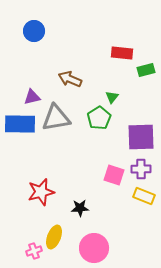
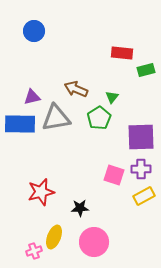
brown arrow: moved 6 px right, 10 px down
yellow rectangle: rotated 50 degrees counterclockwise
pink circle: moved 6 px up
